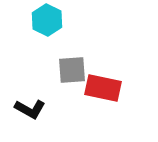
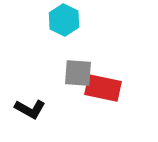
cyan hexagon: moved 17 px right
gray square: moved 6 px right, 3 px down; rotated 8 degrees clockwise
